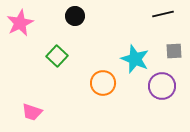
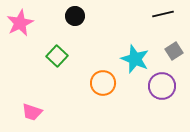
gray square: rotated 30 degrees counterclockwise
